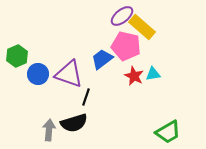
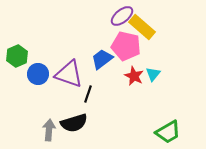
cyan triangle: rotated 42 degrees counterclockwise
black line: moved 2 px right, 3 px up
